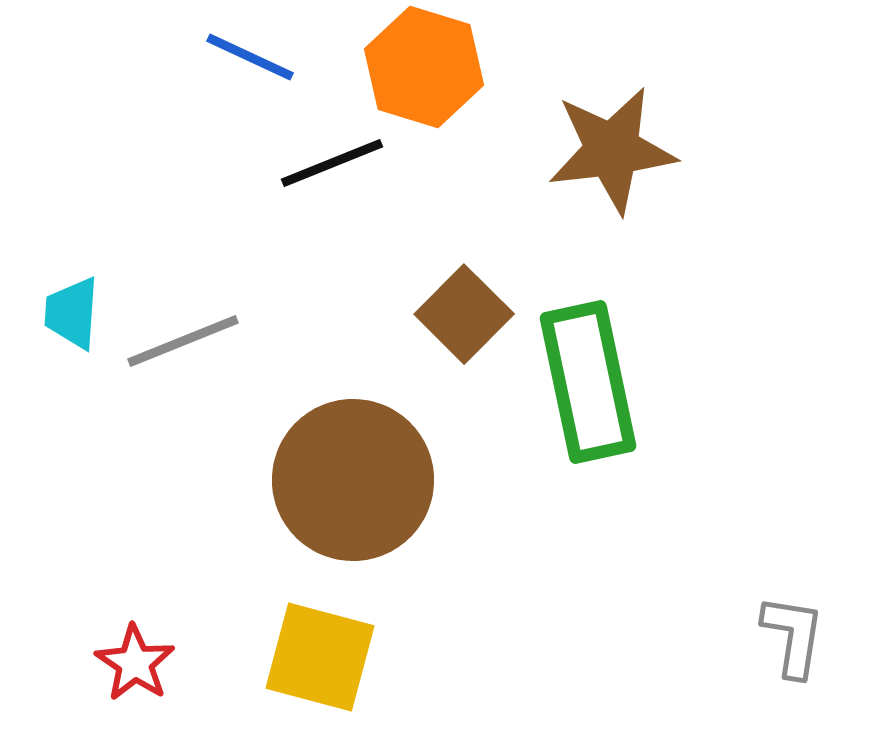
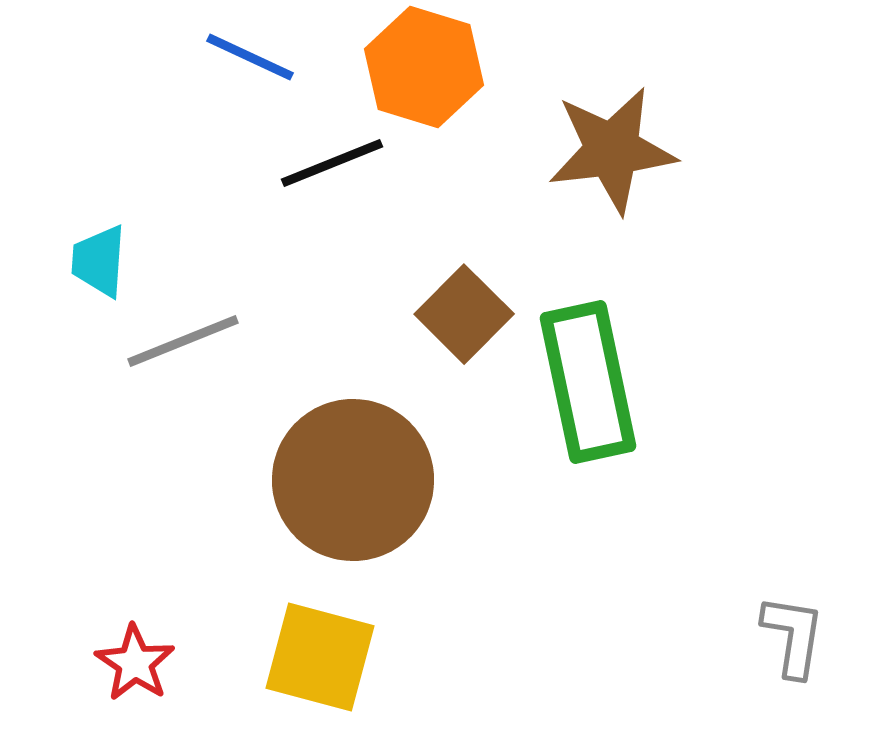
cyan trapezoid: moved 27 px right, 52 px up
